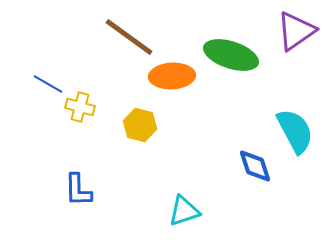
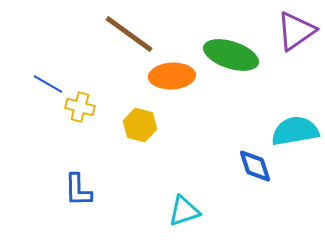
brown line: moved 3 px up
cyan semicircle: rotated 72 degrees counterclockwise
